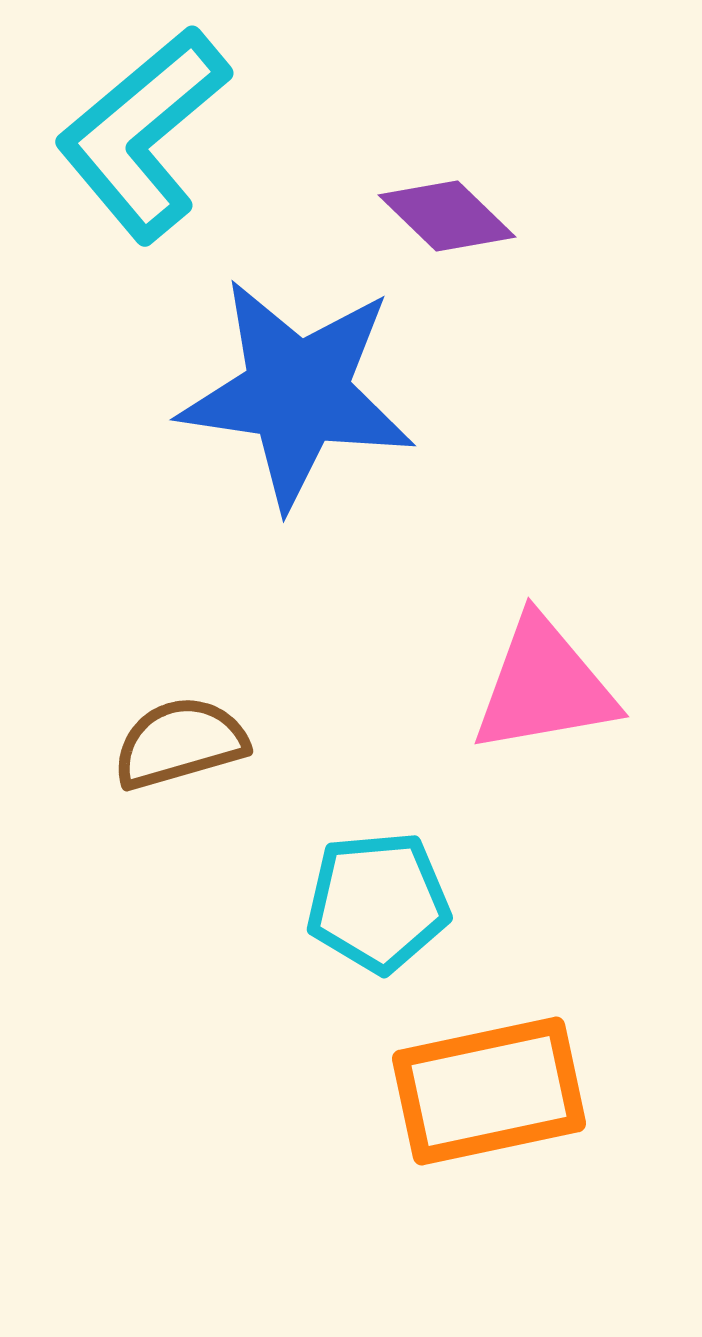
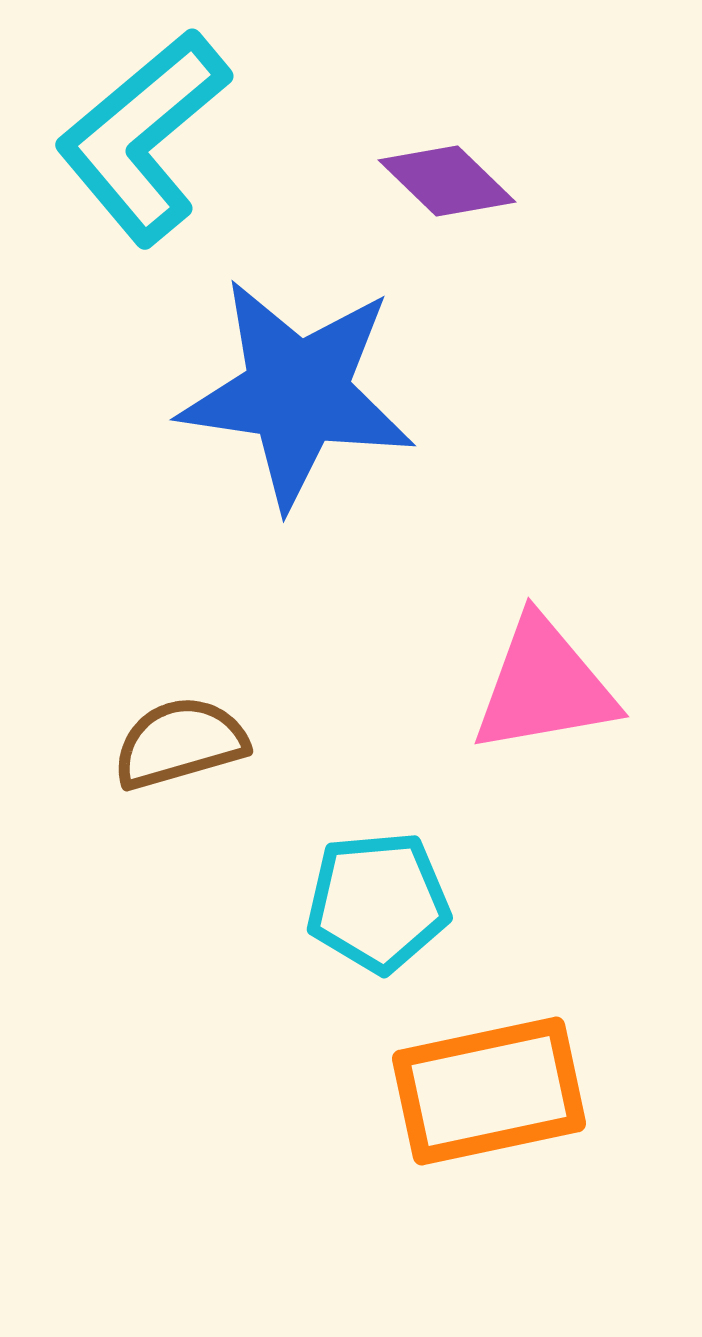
cyan L-shape: moved 3 px down
purple diamond: moved 35 px up
